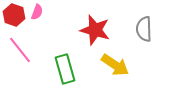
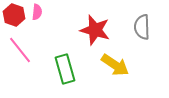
pink semicircle: rotated 14 degrees counterclockwise
gray semicircle: moved 2 px left, 2 px up
